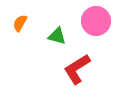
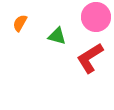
pink circle: moved 4 px up
red L-shape: moved 13 px right, 11 px up
